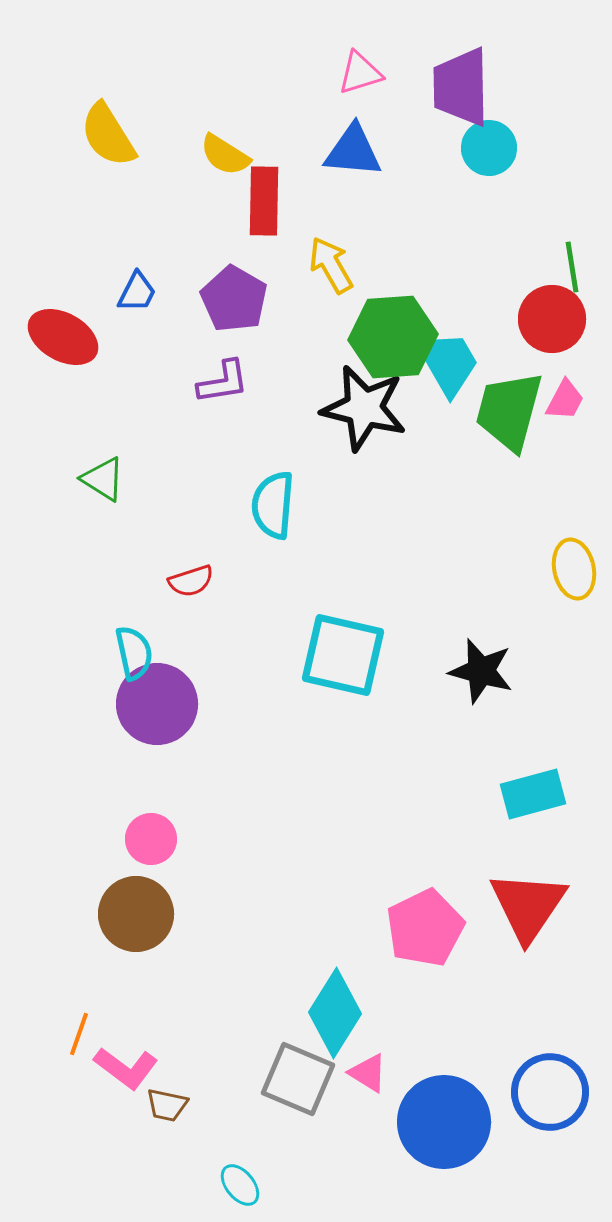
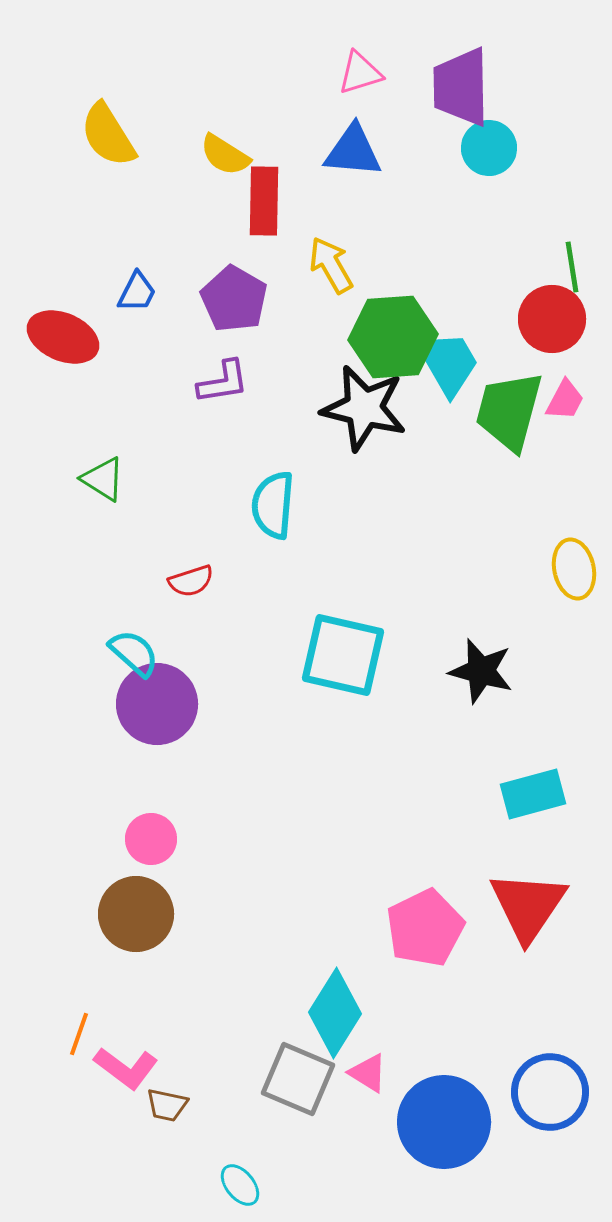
red ellipse at (63, 337): rotated 6 degrees counterclockwise
cyan semicircle at (134, 653): rotated 36 degrees counterclockwise
